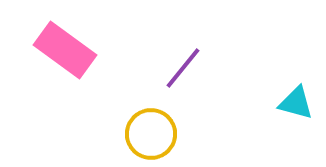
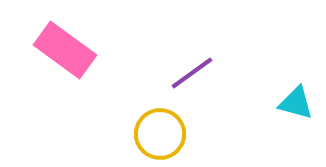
purple line: moved 9 px right, 5 px down; rotated 15 degrees clockwise
yellow circle: moved 9 px right
